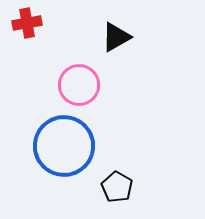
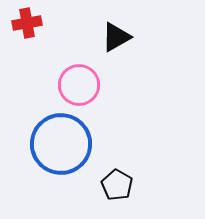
blue circle: moved 3 px left, 2 px up
black pentagon: moved 2 px up
